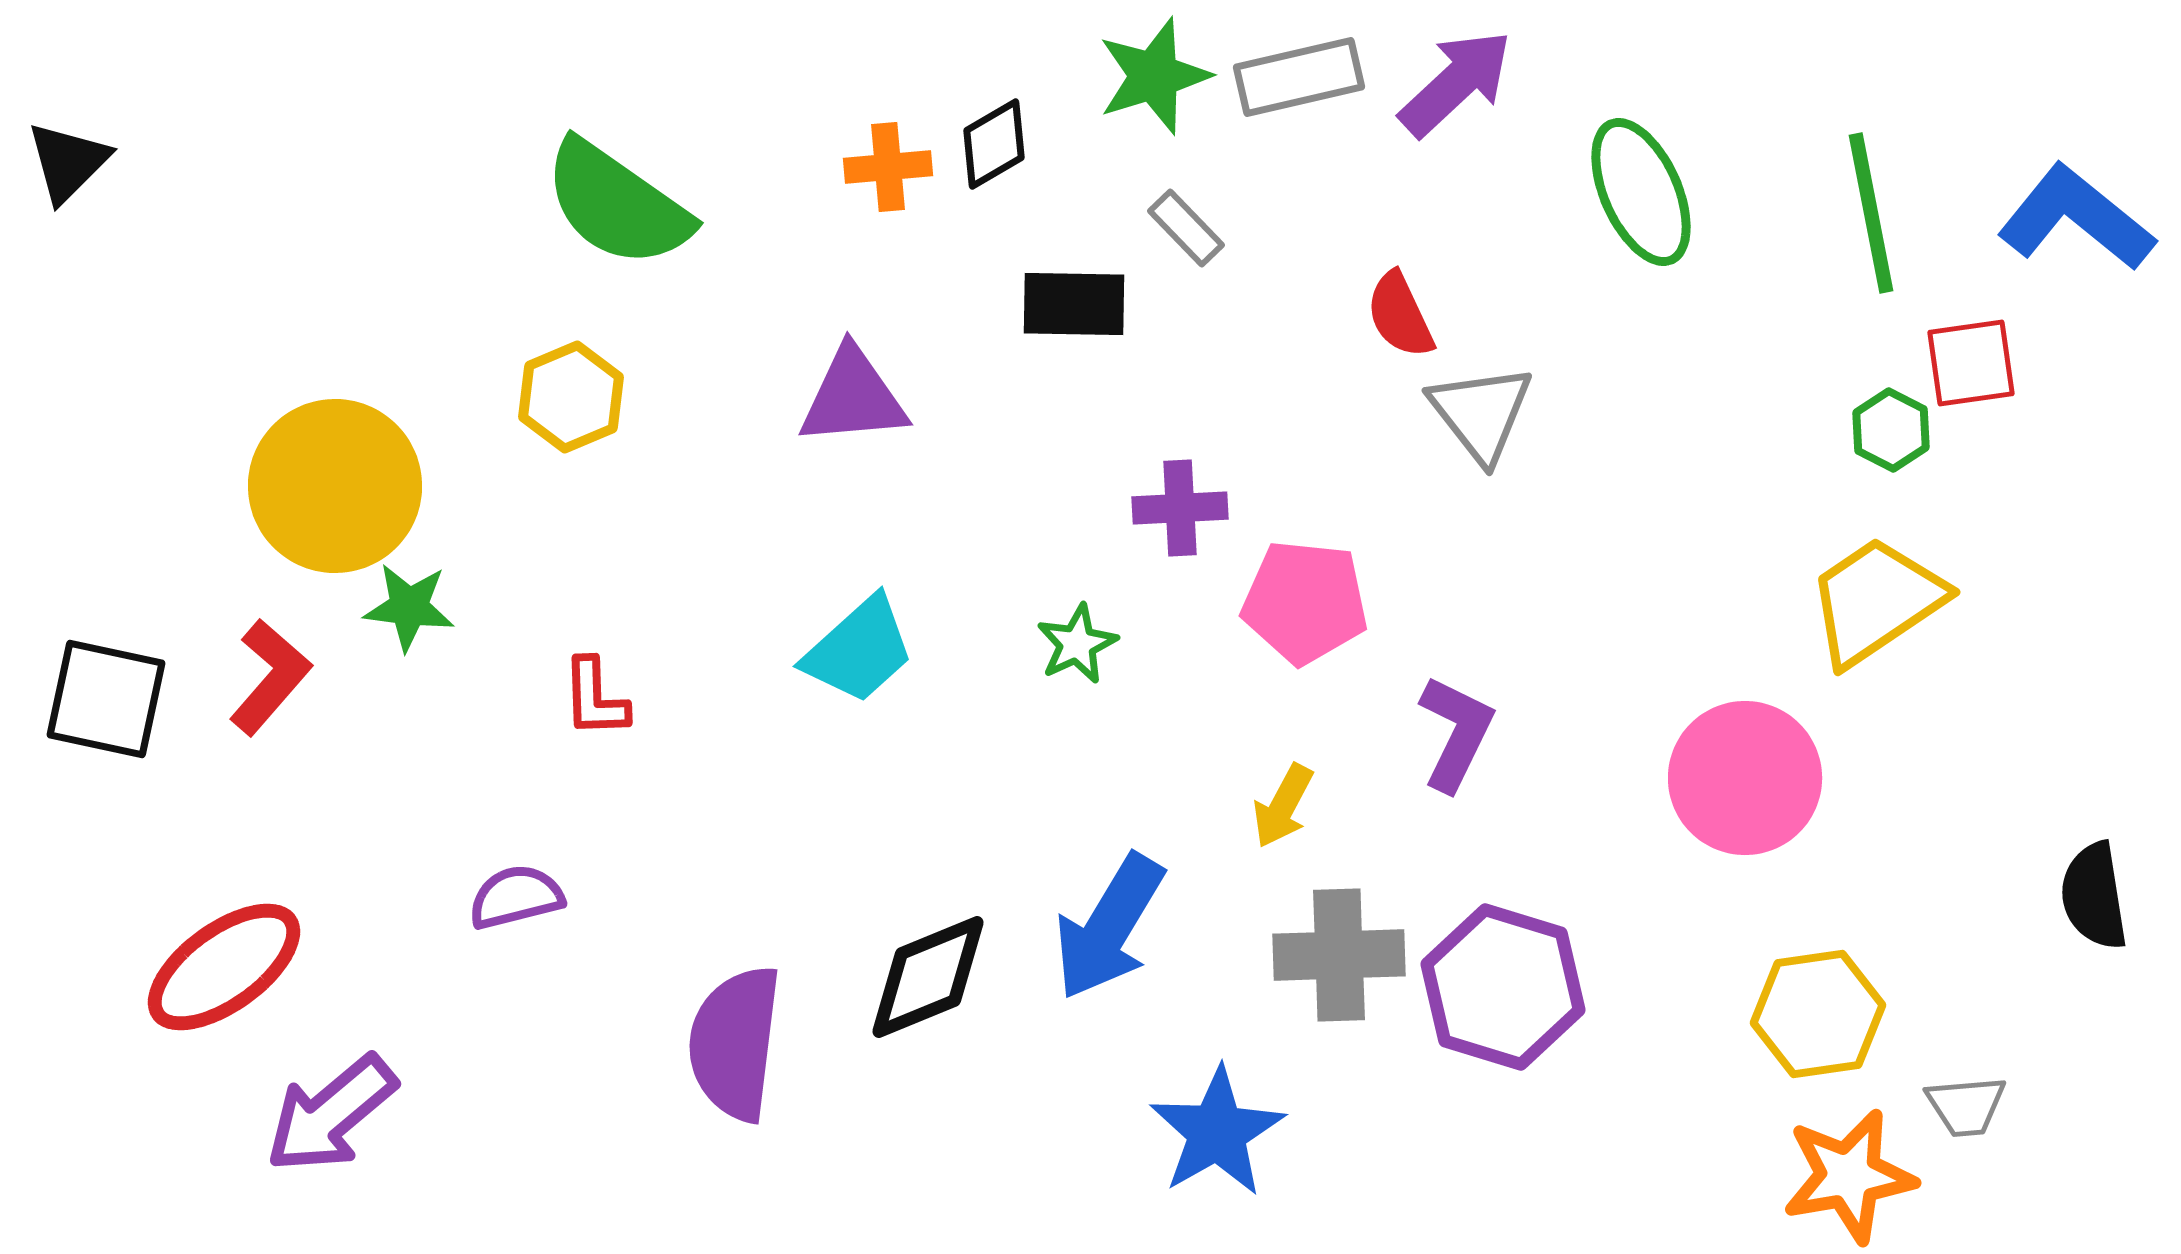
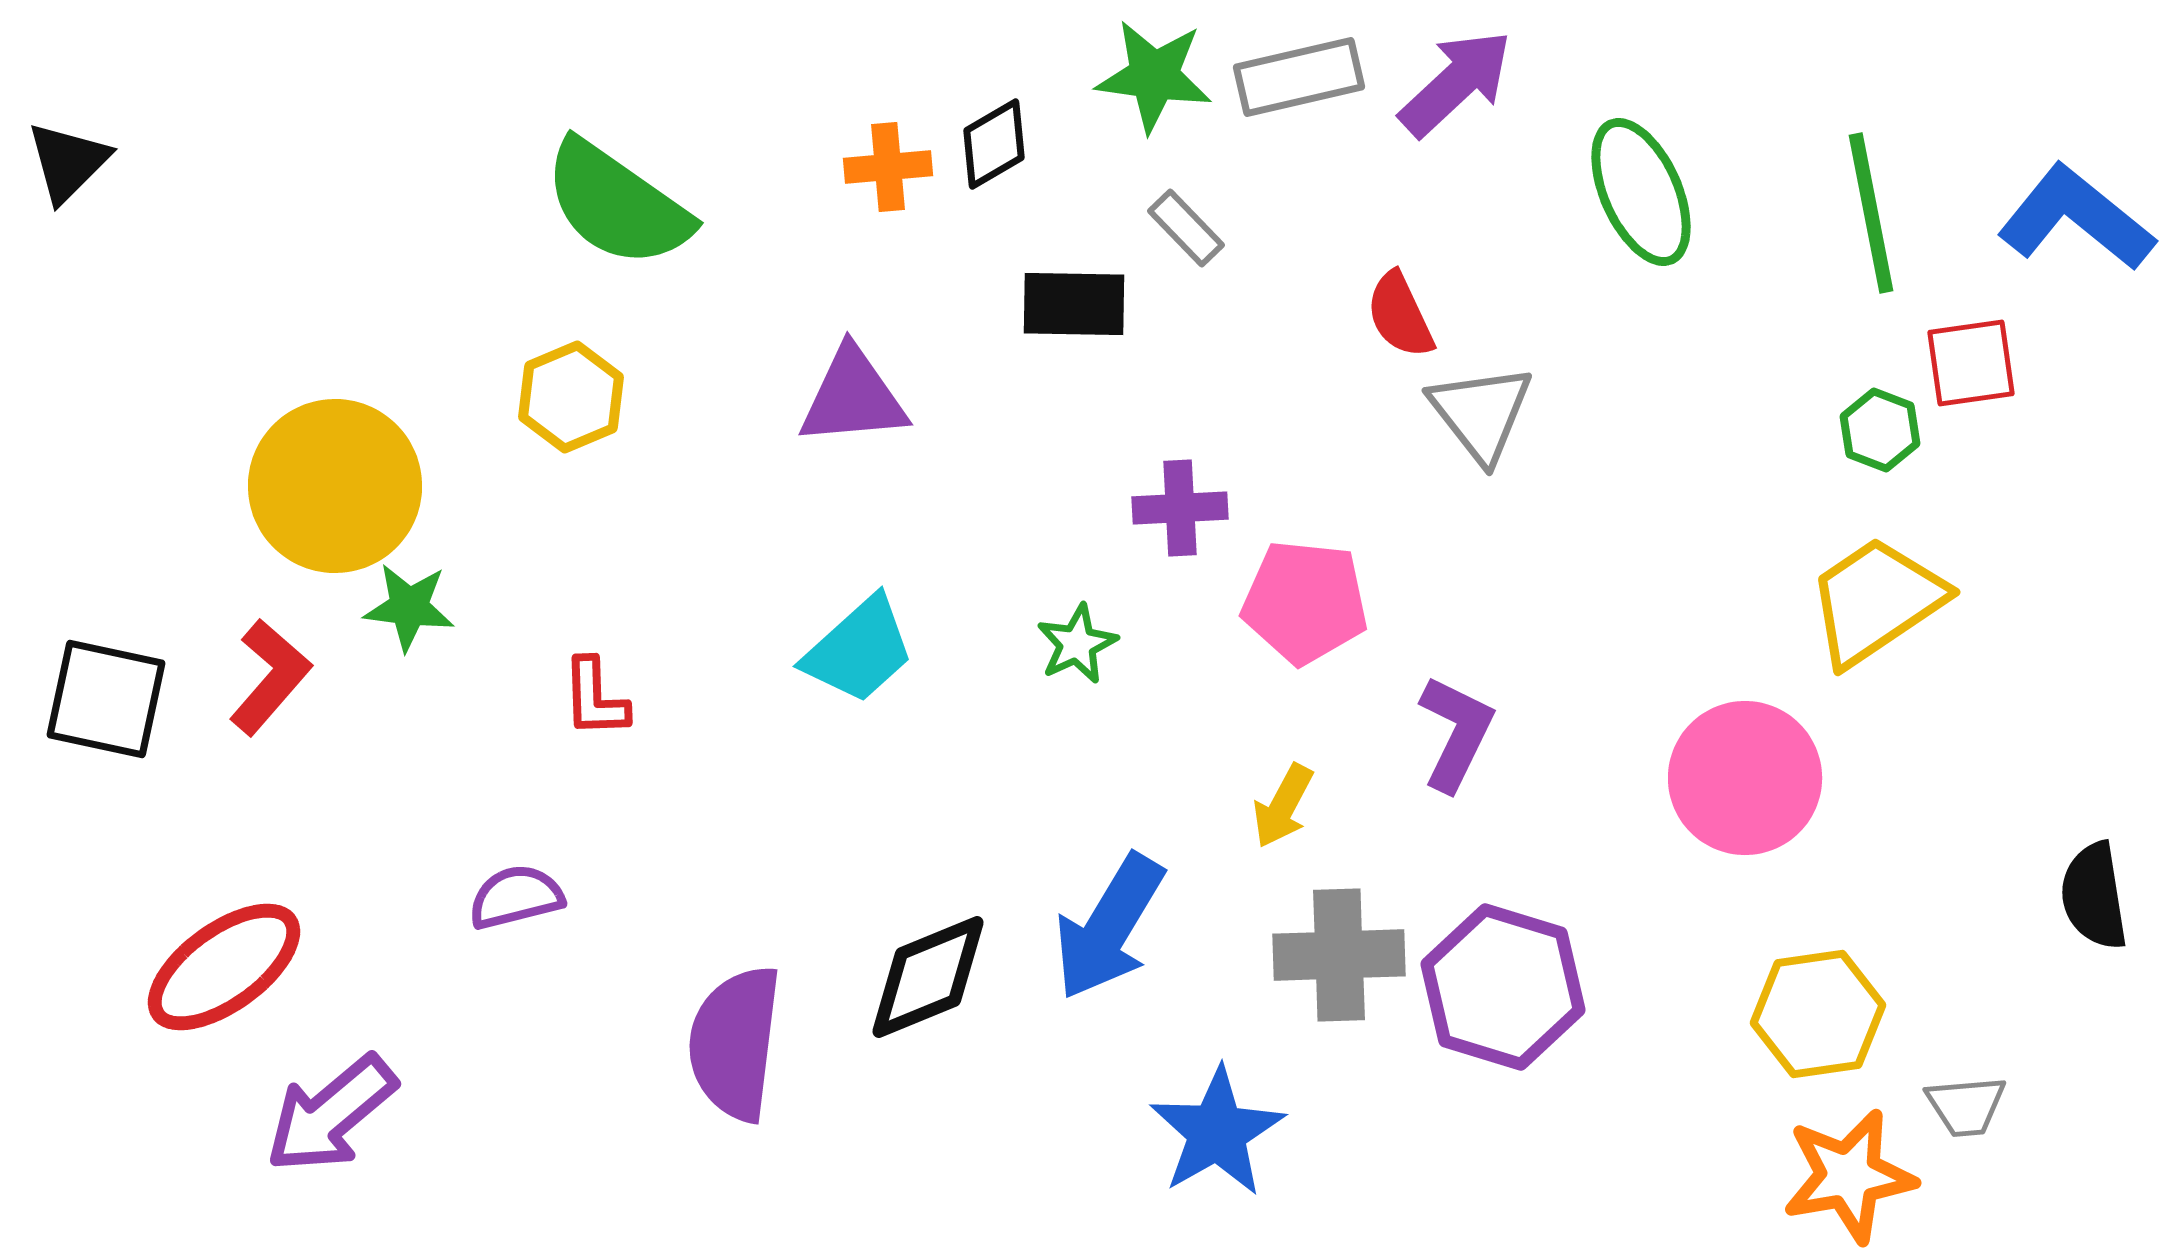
green star at (1154, 76): rotated 25 degrees clockwise
green hexagon at (1891, 430): moved 11 px left; rotated 6 degrees counterclockwise
